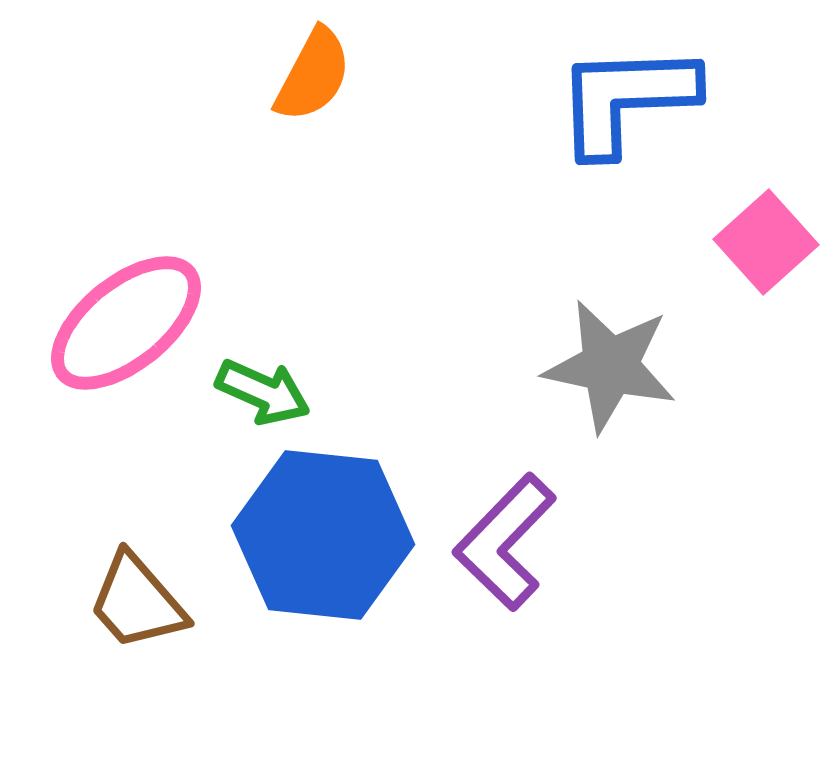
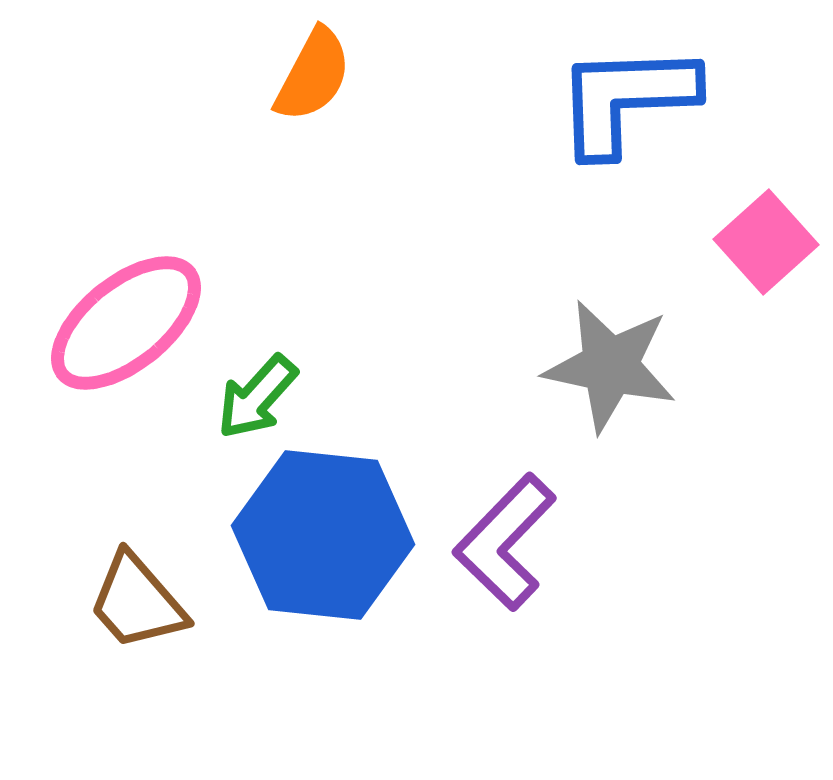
green arrow: moved 6 px left, 5 px down; rotated 108 degrees clockwise
